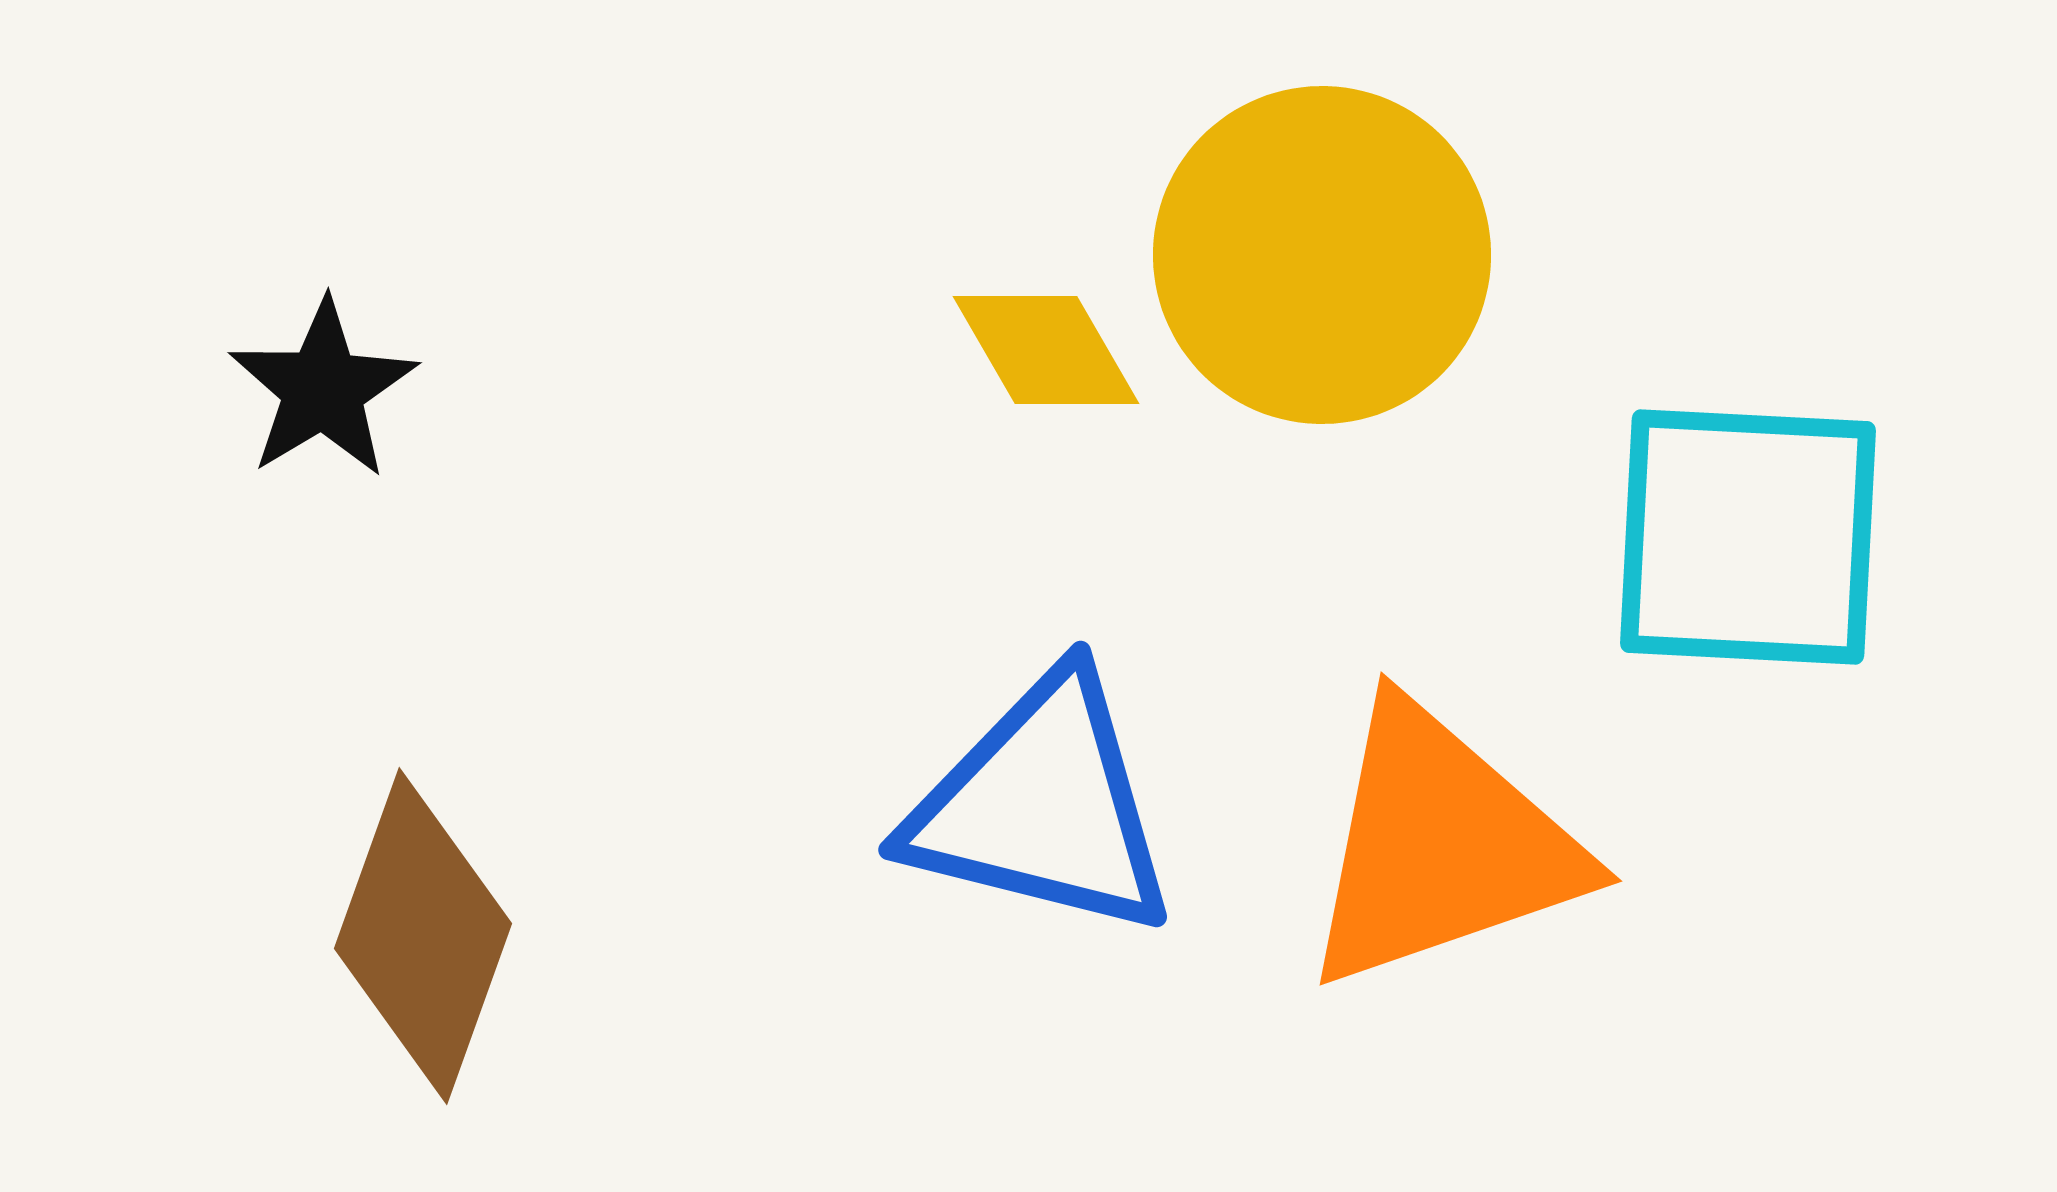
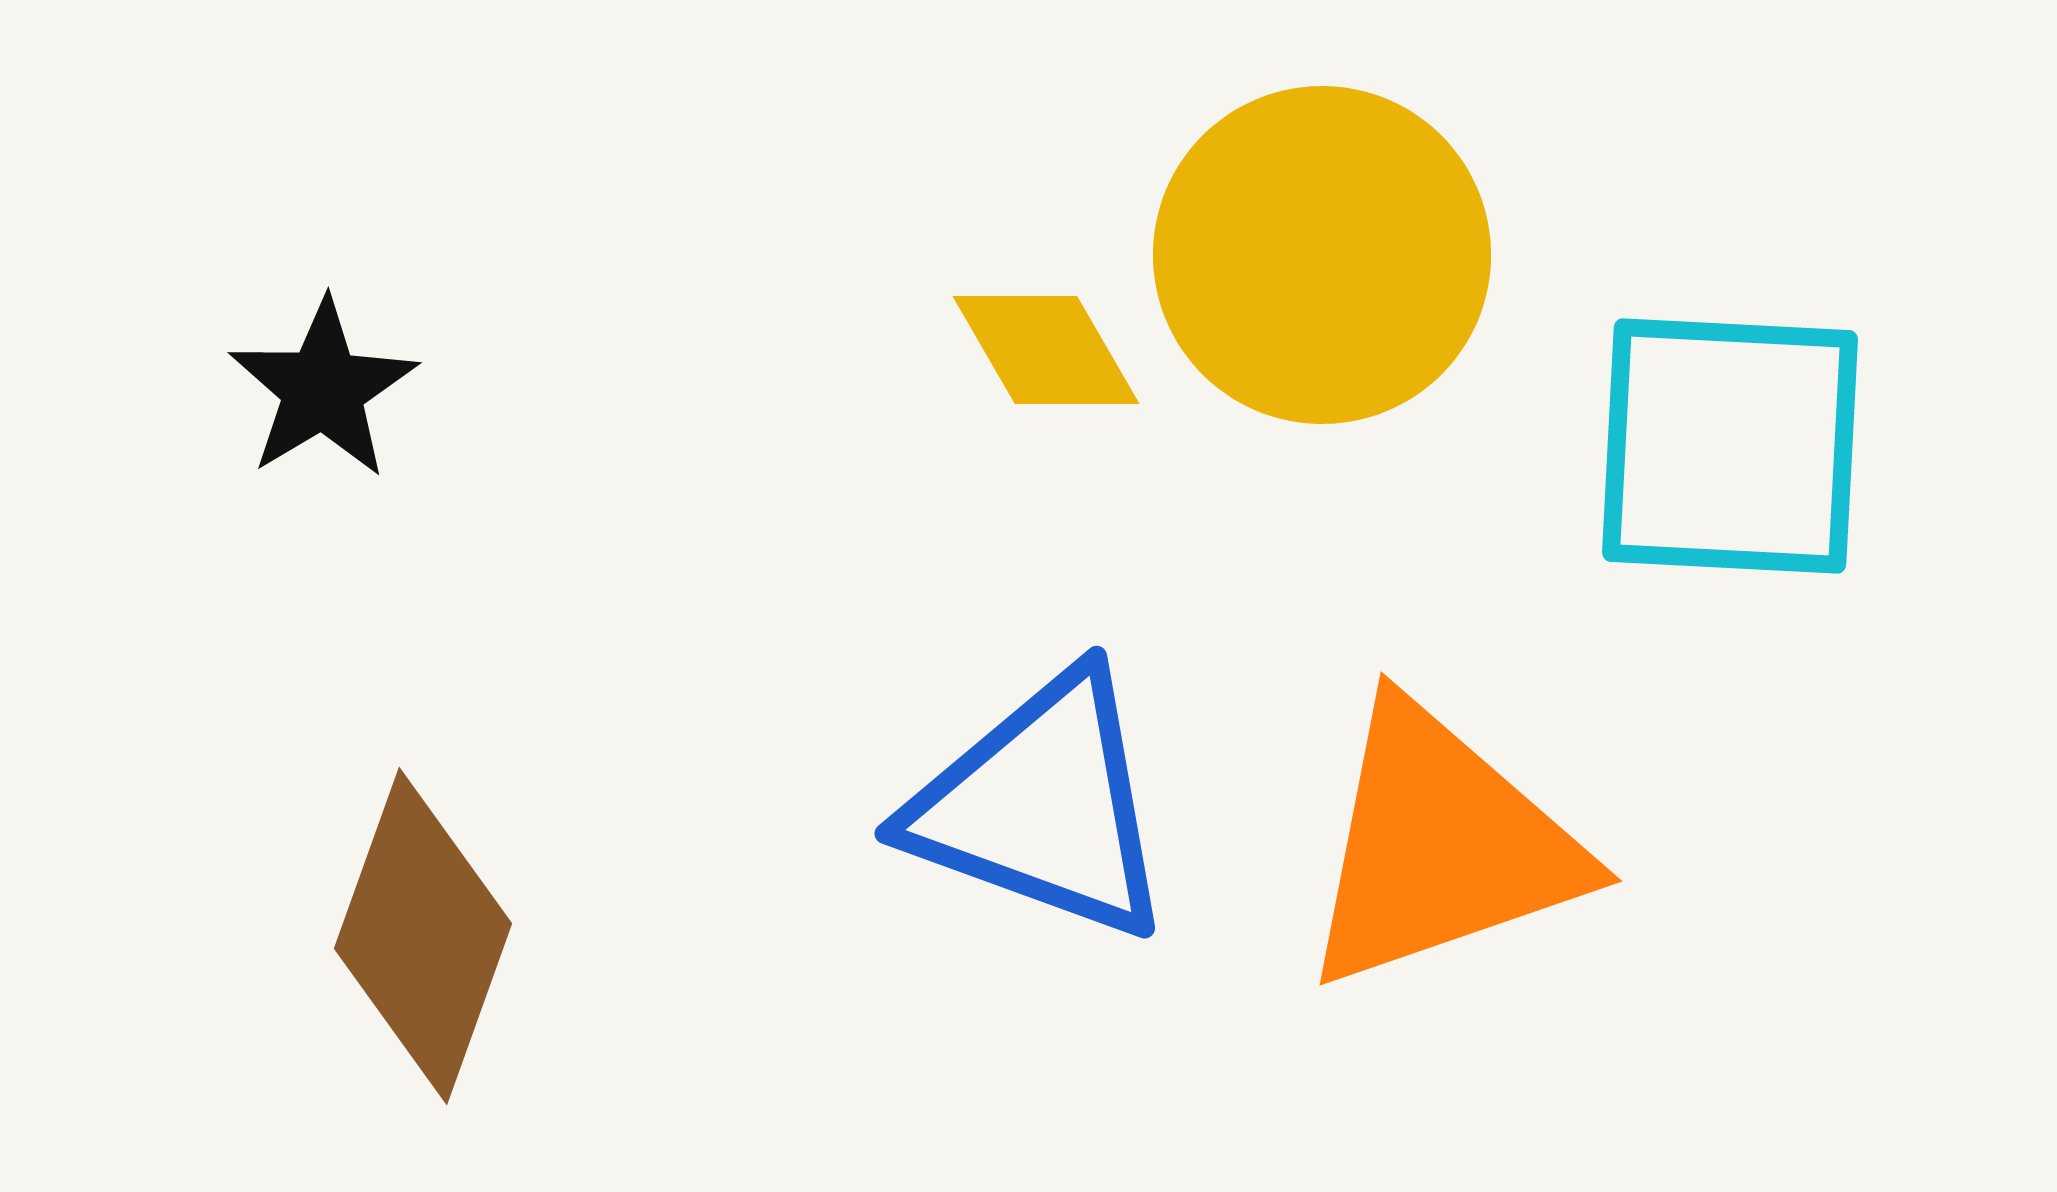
cyan square: moved 18 px left, 91 px up
blue triangle: rotated 6 degrees clockwise
